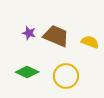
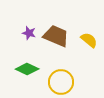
yellow semicircle: moved 1 px left, 2 px up; rotated 18 degrees clockwise
green diamond: moved 3 px up
yellow circle: moved 5 px left, 6 px down
